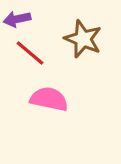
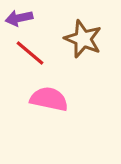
purple arrow: moved 2 px right, 1 px up
